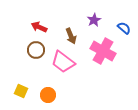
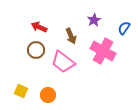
blue semicircle: rotated 96 degrees counterclockwise
